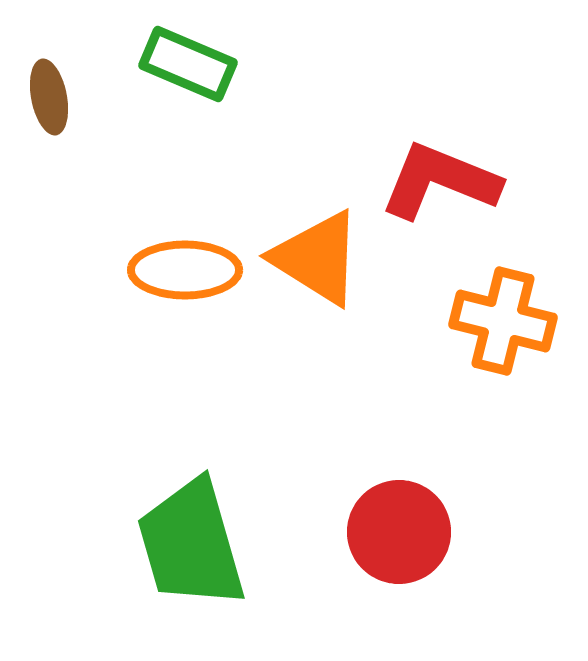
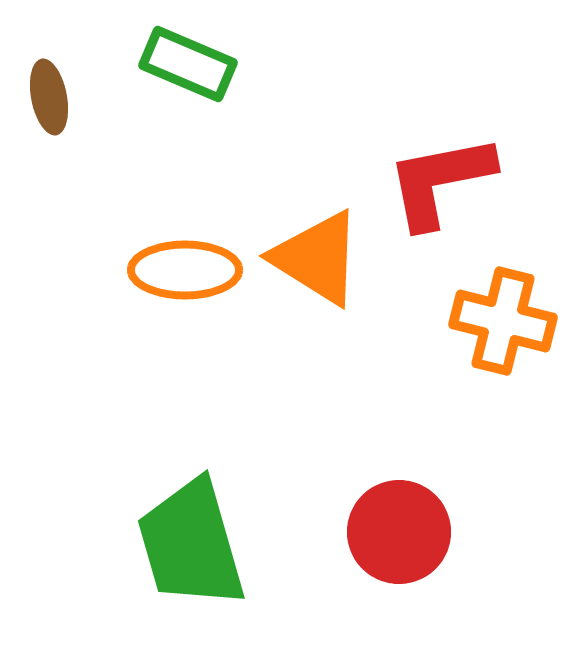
red L-shape: rotated 33 degrees counterclockwise
